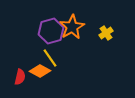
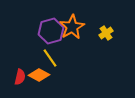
orange diamond: moved 1 px left, 4 px down
